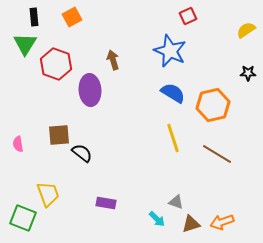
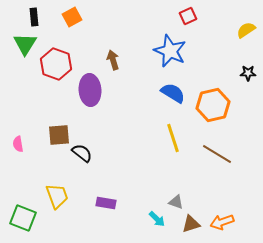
yellow trapezoid: moved 9 px right, 2 px down
